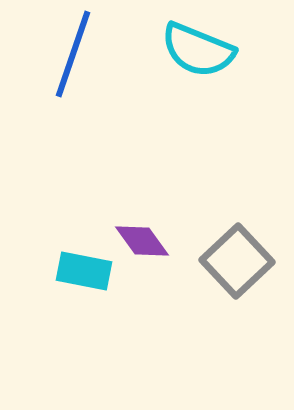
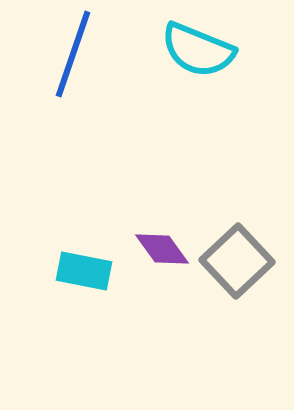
purple diamond: moved 20 px right, 8 px down
